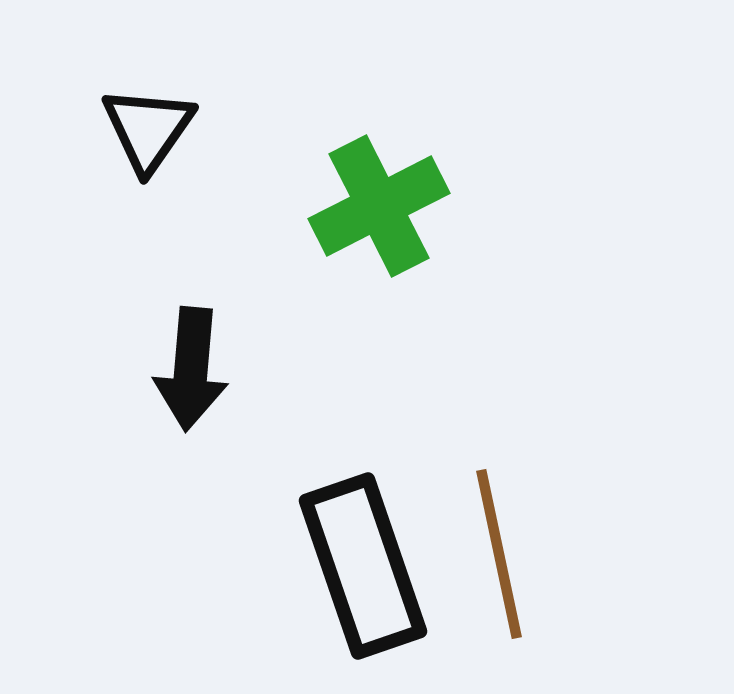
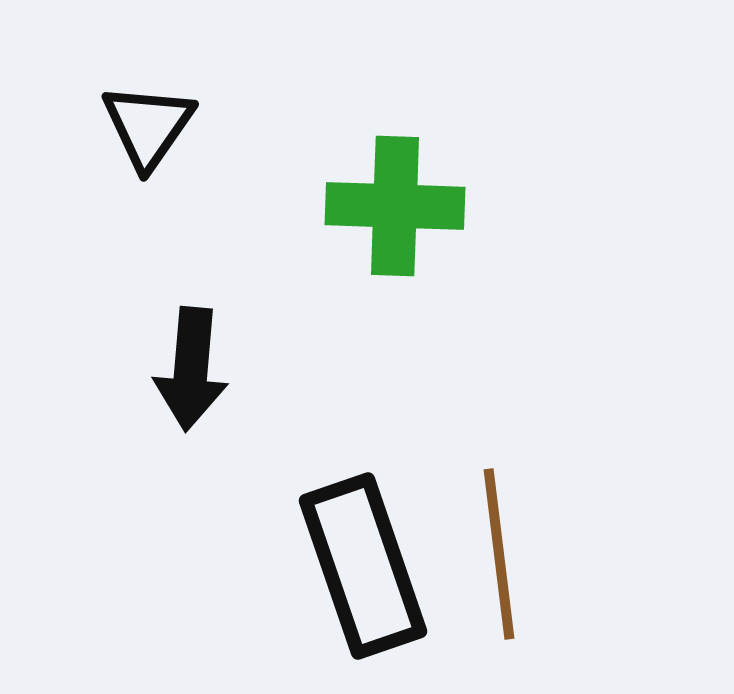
black triangle: moved 3 px up
green cross: moved 16 px right; rotated 29 degrees clockwise
brown line: rotated 5 degrees clockwise
